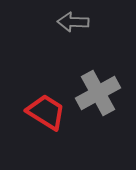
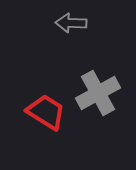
gray arrow: moved 2 px left, 1 px down
